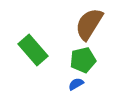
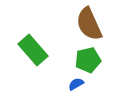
brown semicircle: rotated 56 degrees counterclockwise
green pentagon: moved 5 px right
